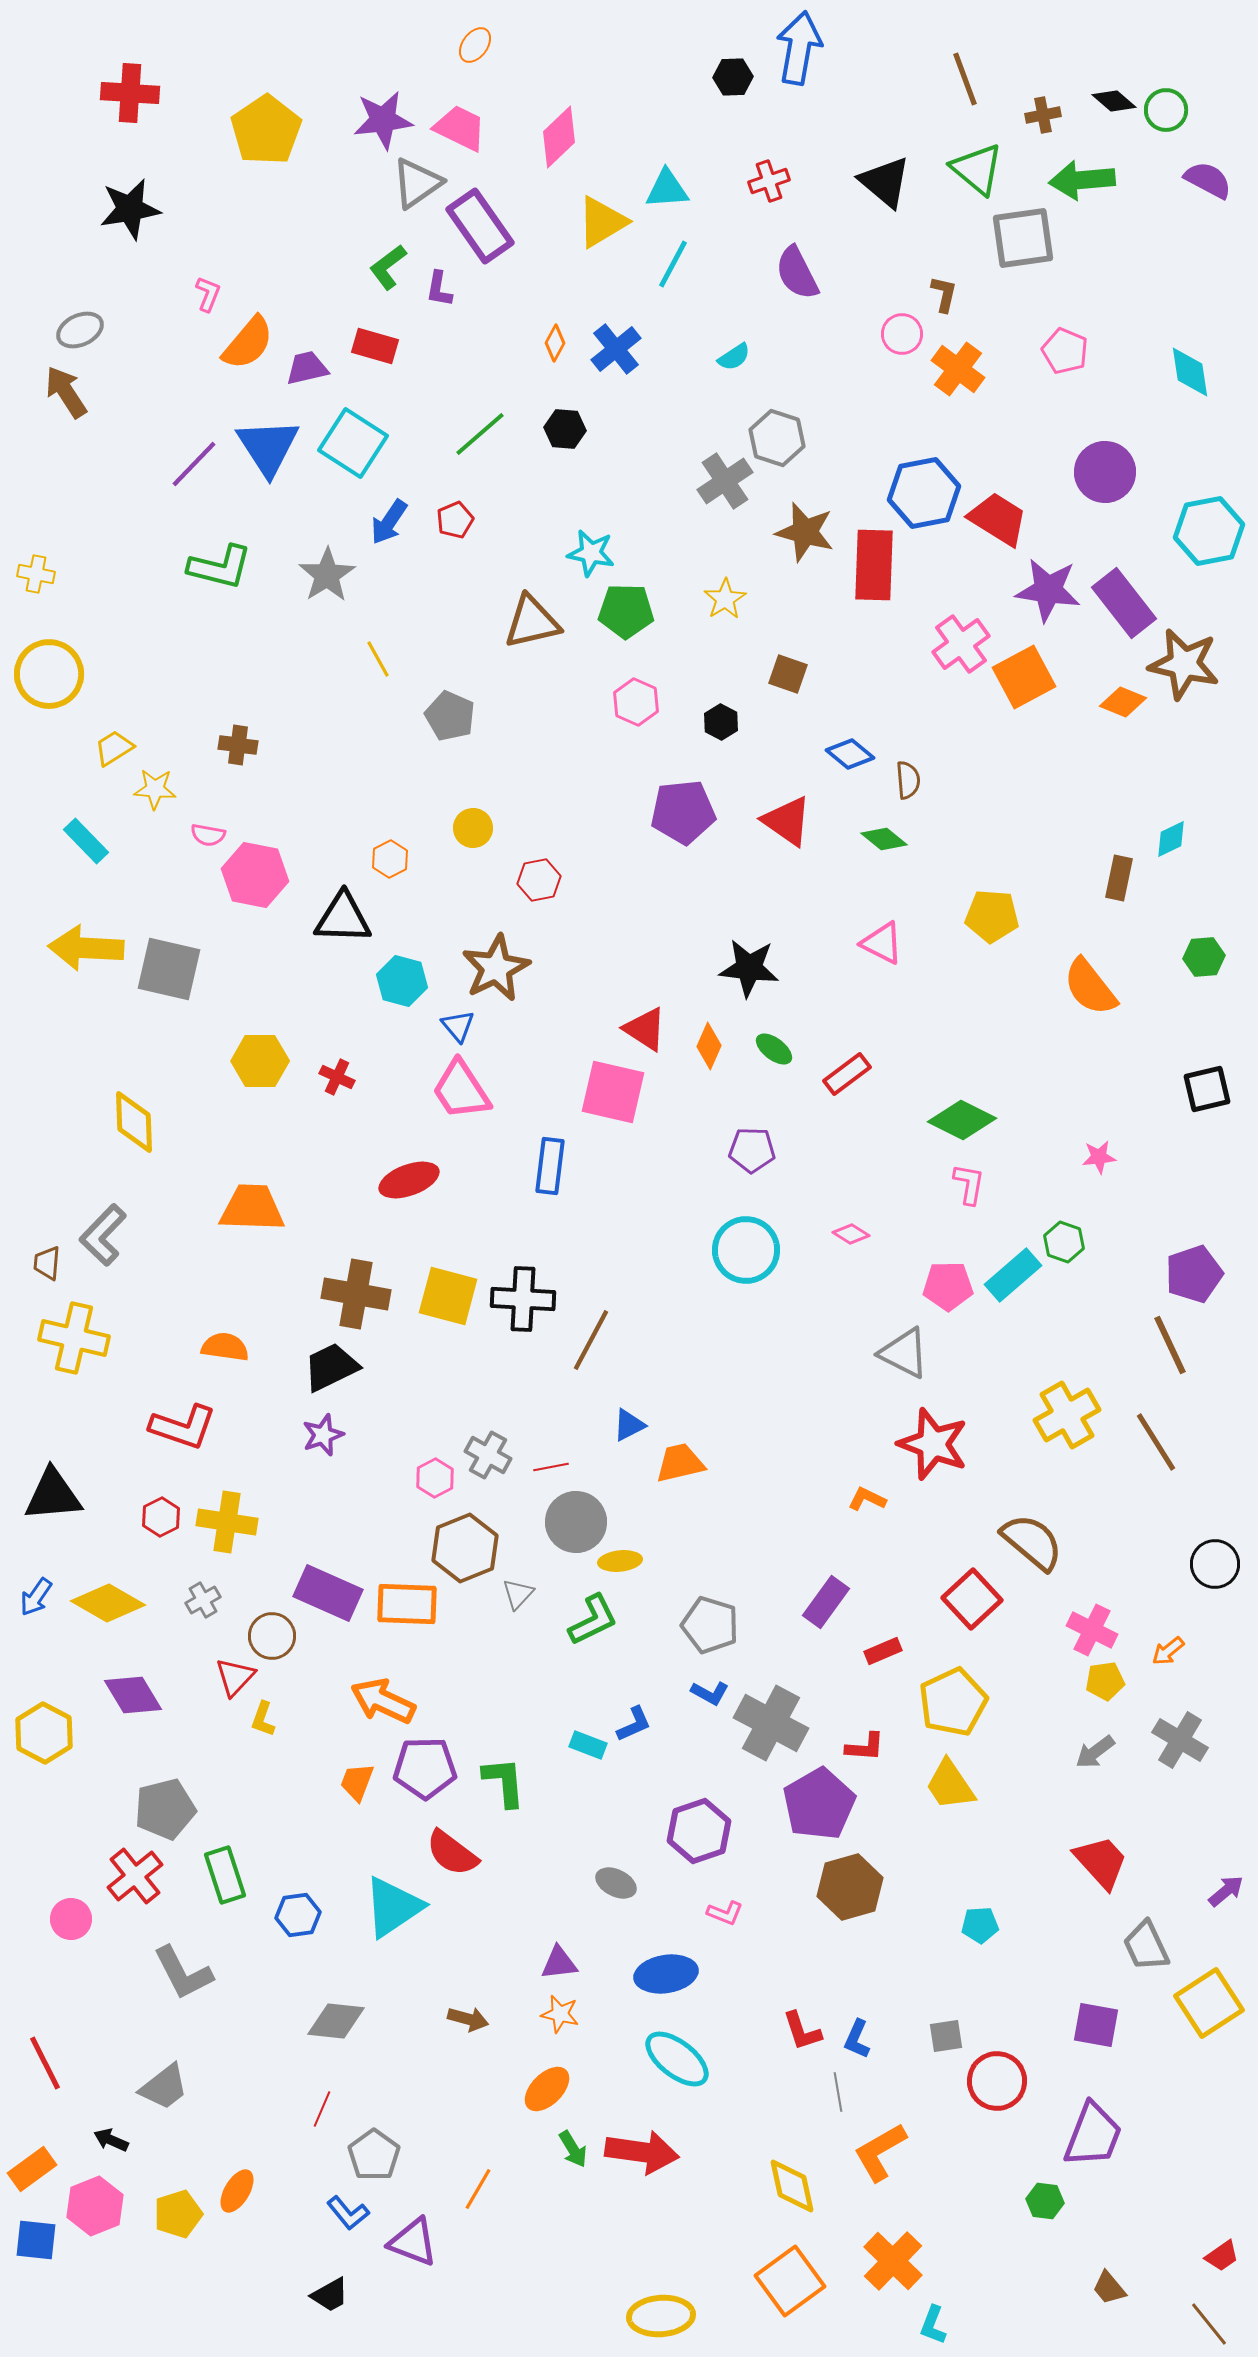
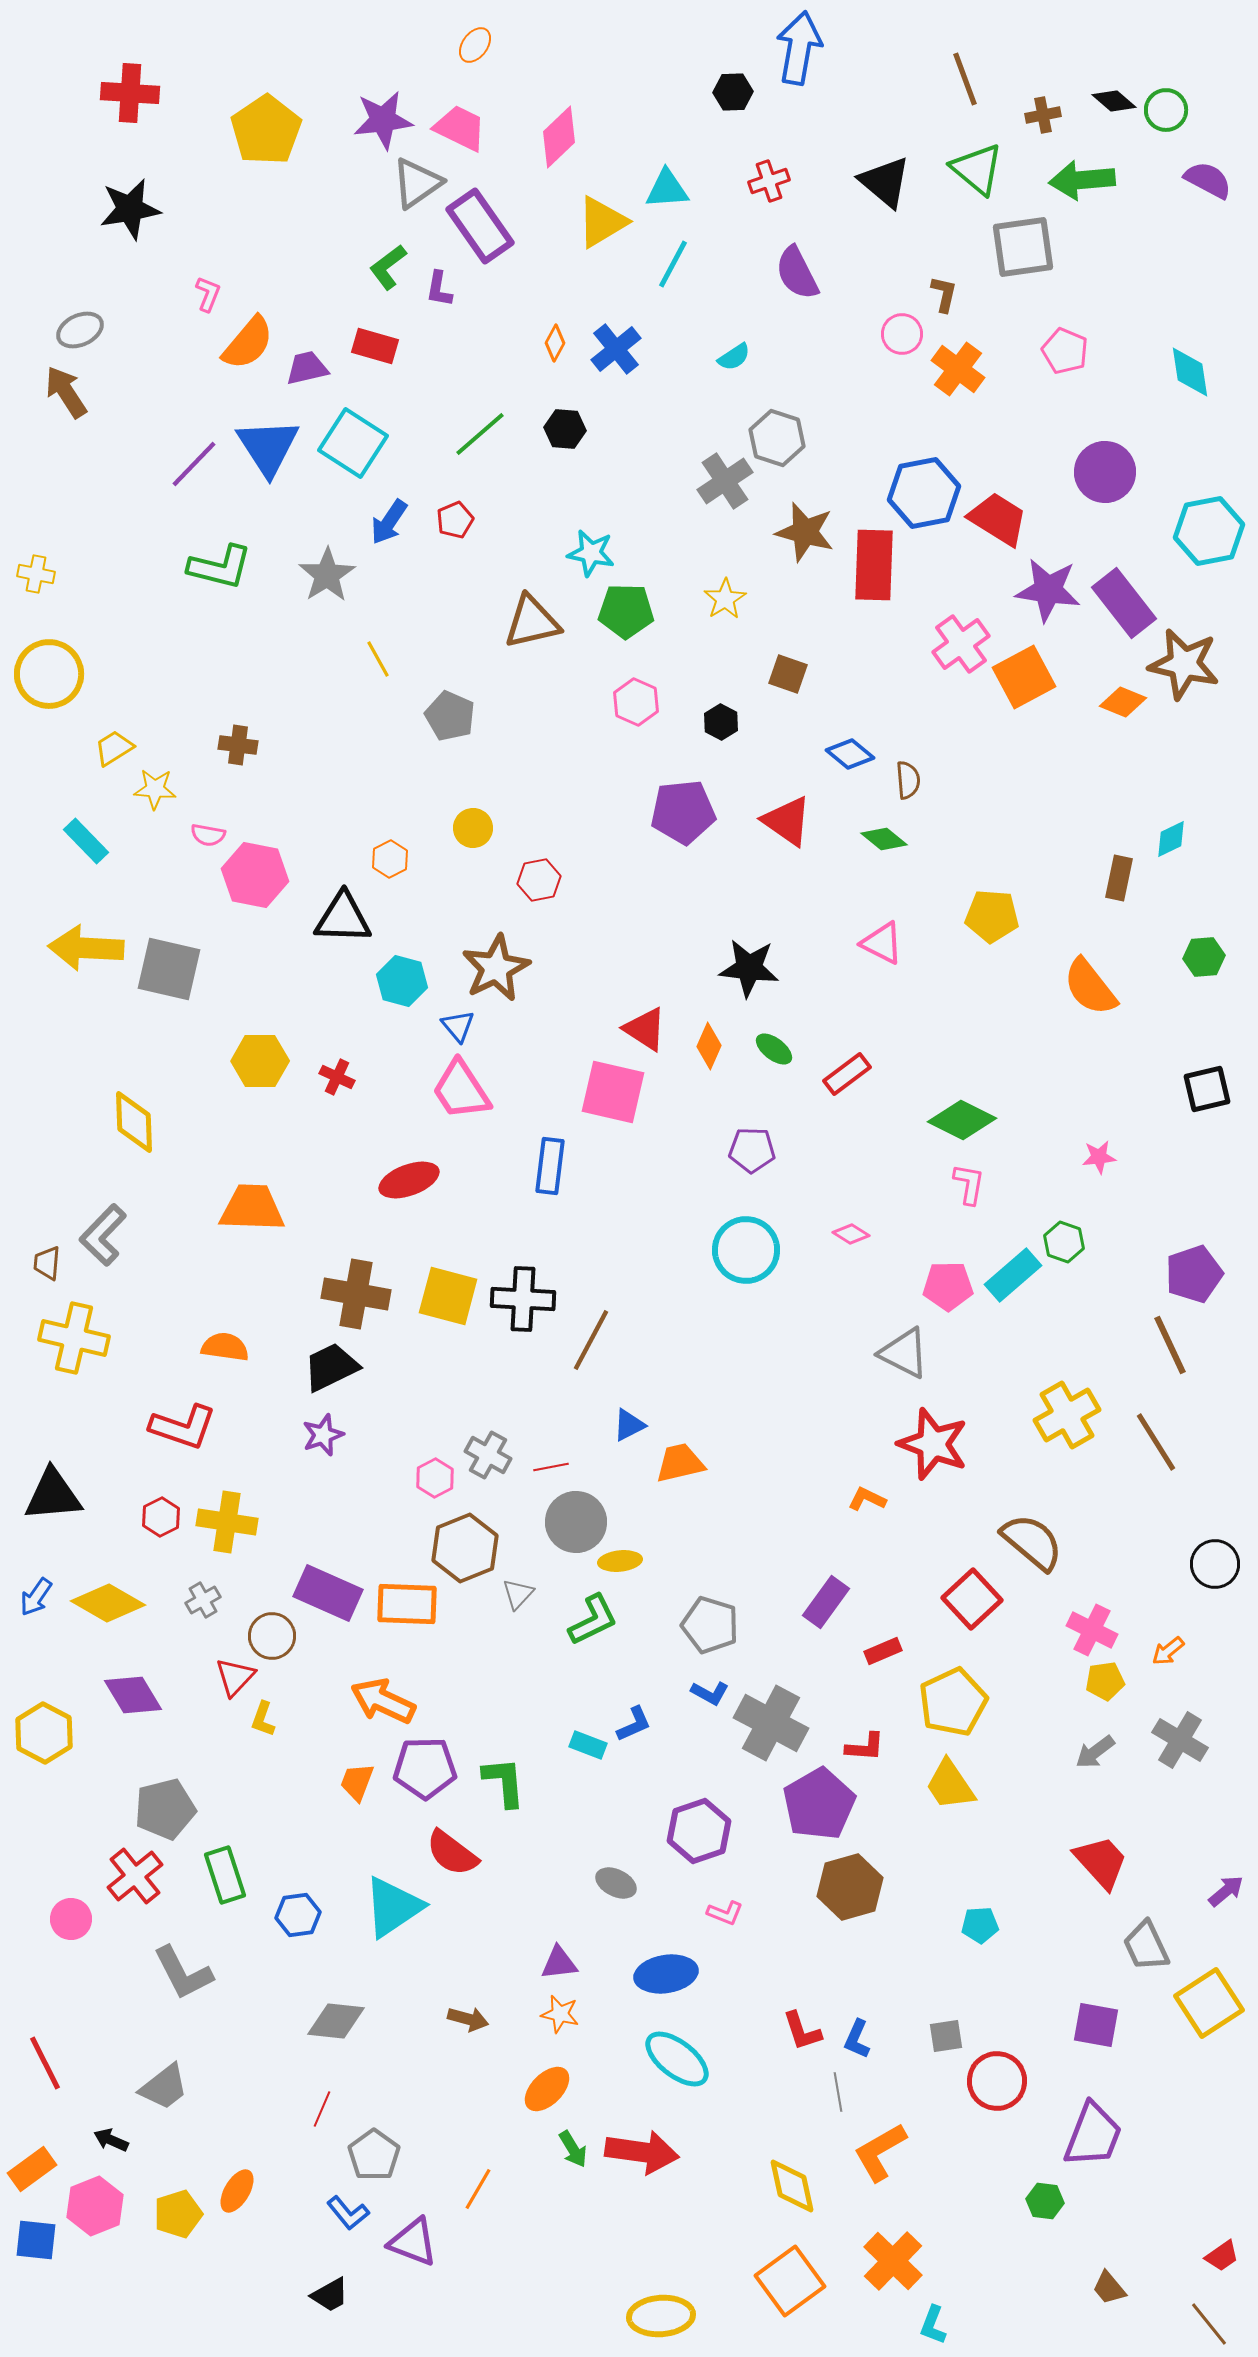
black hexagon at (733, 77): moved 15 px down
gray square at (1023, 238): moved 9 px down
